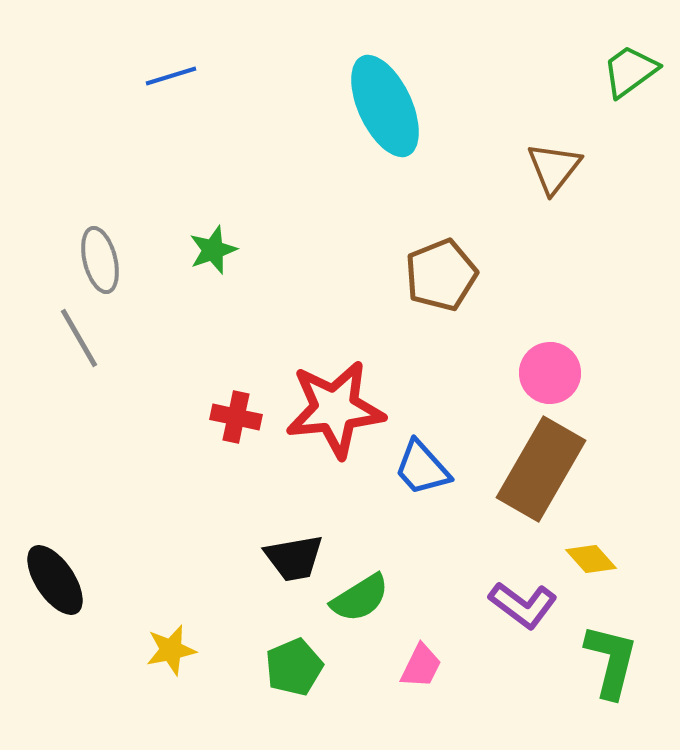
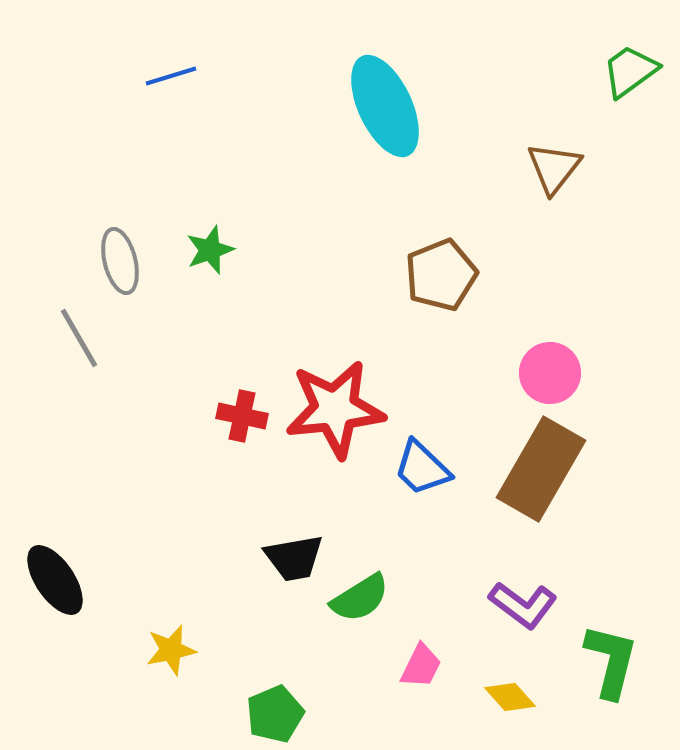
green star: moved 3 px left
gray ellipse: moved 20 px right, 1 px down
red cross: moved 6 px right, 1 px up
blue trapezoid: rotated 4 degrees counterclockwise
yellow diamond: moved 81 px left, 138 px down
green pentagon: moved 19 px left, 47 px down
